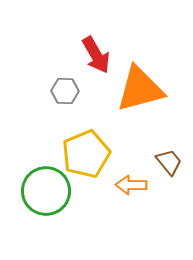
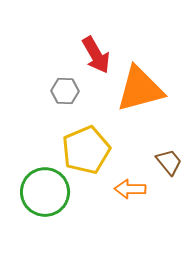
yellow pentagon: moved 4 px up
orange arrow: moved 1 px left, 4 px down
green circle: moved 1 px left, 1 px down
